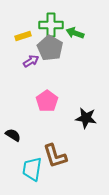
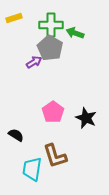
yellow rectangle: moved 9 px left, 18 px up
purple arrow: moved 3 px right, 1 px down
pink pentagon: moved 6 px right, 11 px down
black star: rotated 15 degrees clockwise
black semicircle: moved 3 px right
